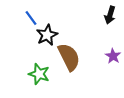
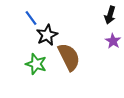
purple star: moved 15 px up
green star: moved 3 px left, 10 px up
